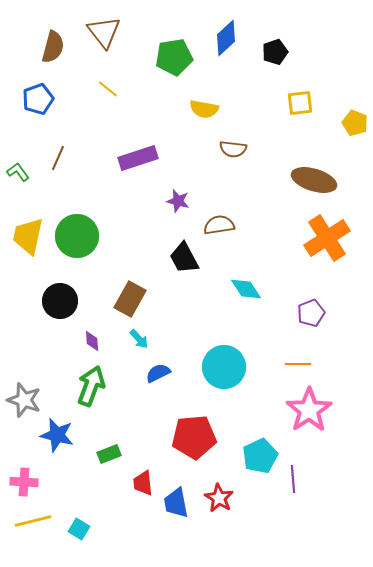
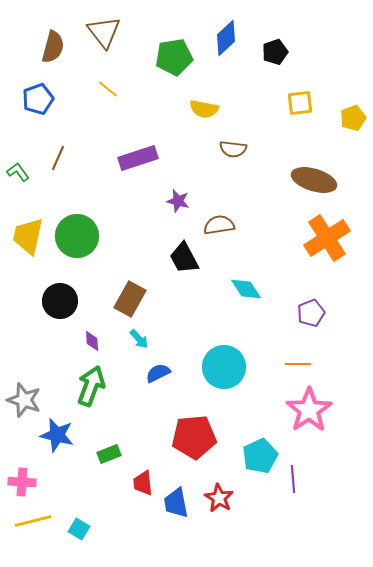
yellow pentagon at (355, 123): moved 2 px left, 5 px up; rotated 30 degrees clockwise
pink cross at (24, 482): moved 2 px left
